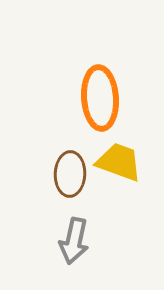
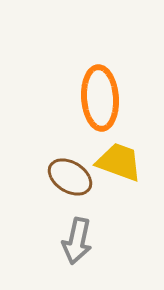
brown ellipse: moved 3 px down; rotated 60 degrees counterclockwise
gray arrow: moved 3 px right
